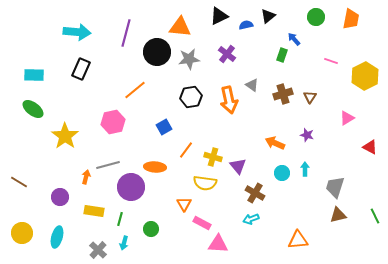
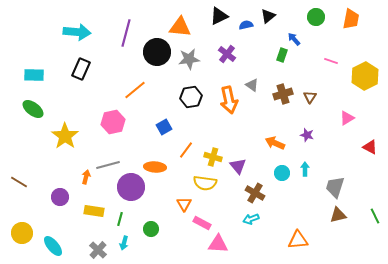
cyan ellipse at (57, 237): moved 4 px left, 9 px down; rotated 55 degrees counterclockwise
